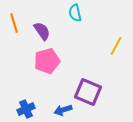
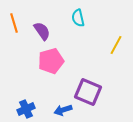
cyan semicircle: moved 3 px right, 5 px down
yellow line: moved 1 px up
pink pentagon: moved 4 px right
